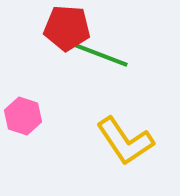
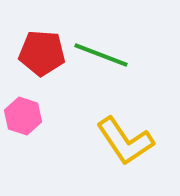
red pentagon: moved 25 px left, 25 px down
